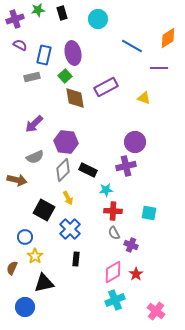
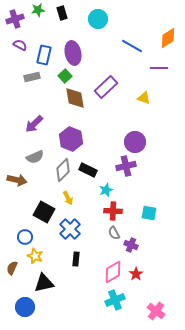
purple rectangle at (106, 87): rotated 15 degrees counterclockwise
purple hexagon at (66, 142): moved 5 px right, 3 px up; rotated 15 degrees clockwise
cyan star at (106, 190): rotated 16 degrees counterclockwise
black square at (44, 210): moved 2 px down
yellow star at (35, 256): rotated 14 degrees counterclockwise
